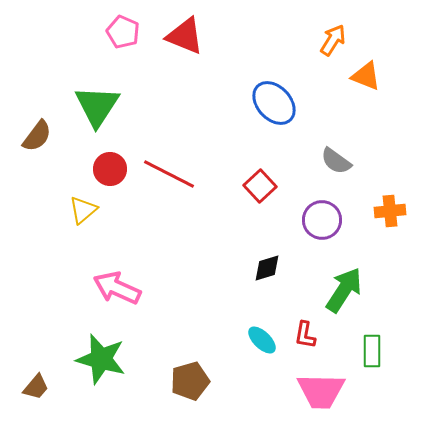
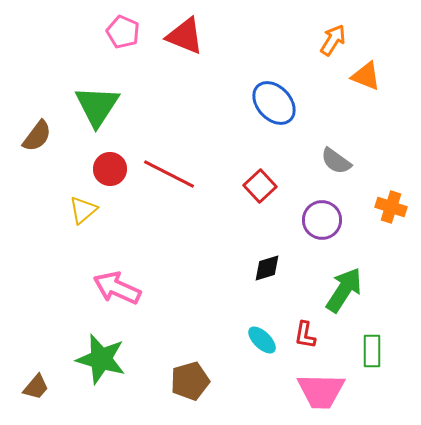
orange cross: moved 1 px right, 4 px up; rotated 24 degrees clockwise
